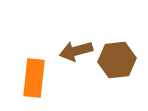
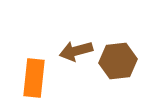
brown hexagon: moved 1 px right, 1 px down
